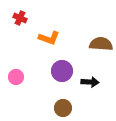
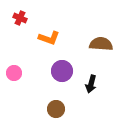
pink circle: moved 2 px left, 4 px up
black arrow: moved 1 px right, 2 px down; rotated 102 degrees clockwise
brown circle: moved 7 px left, 1 px down
